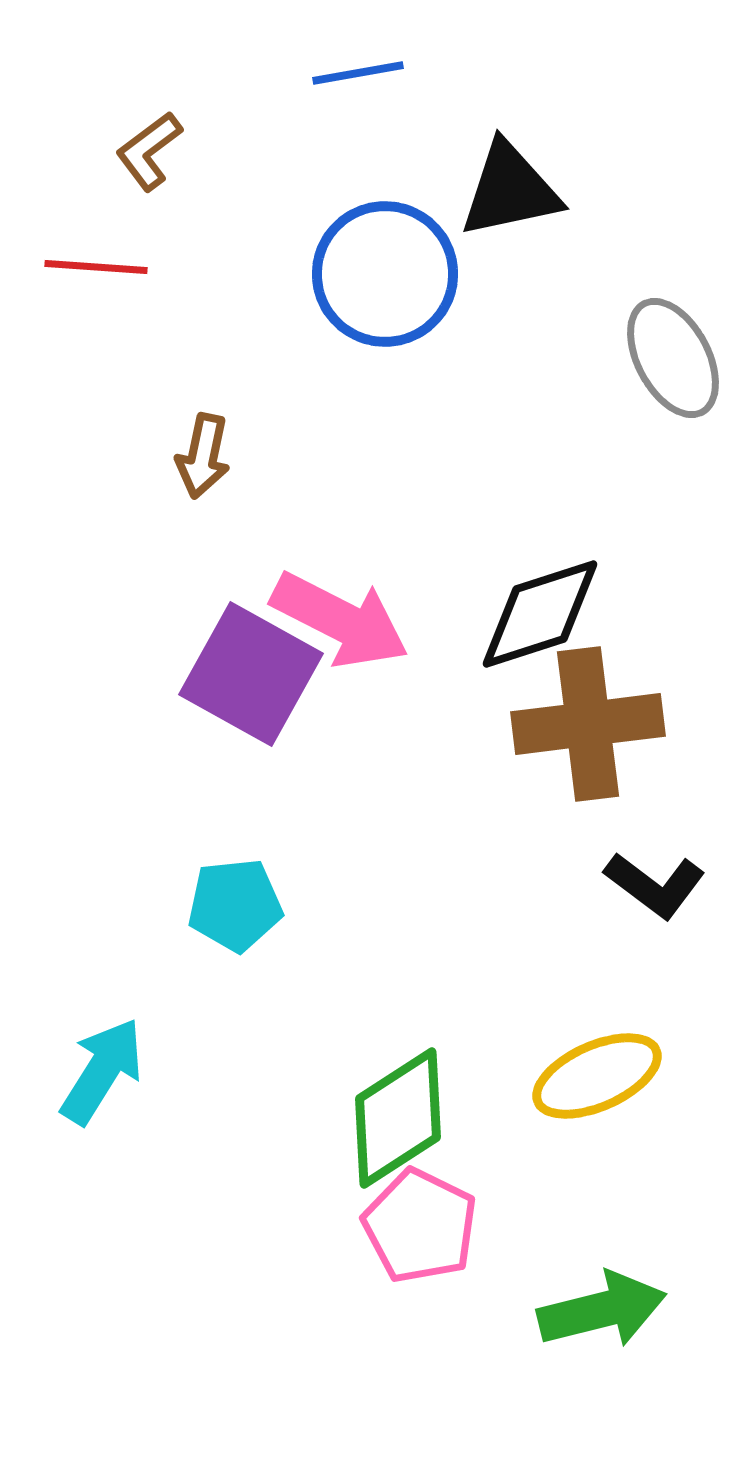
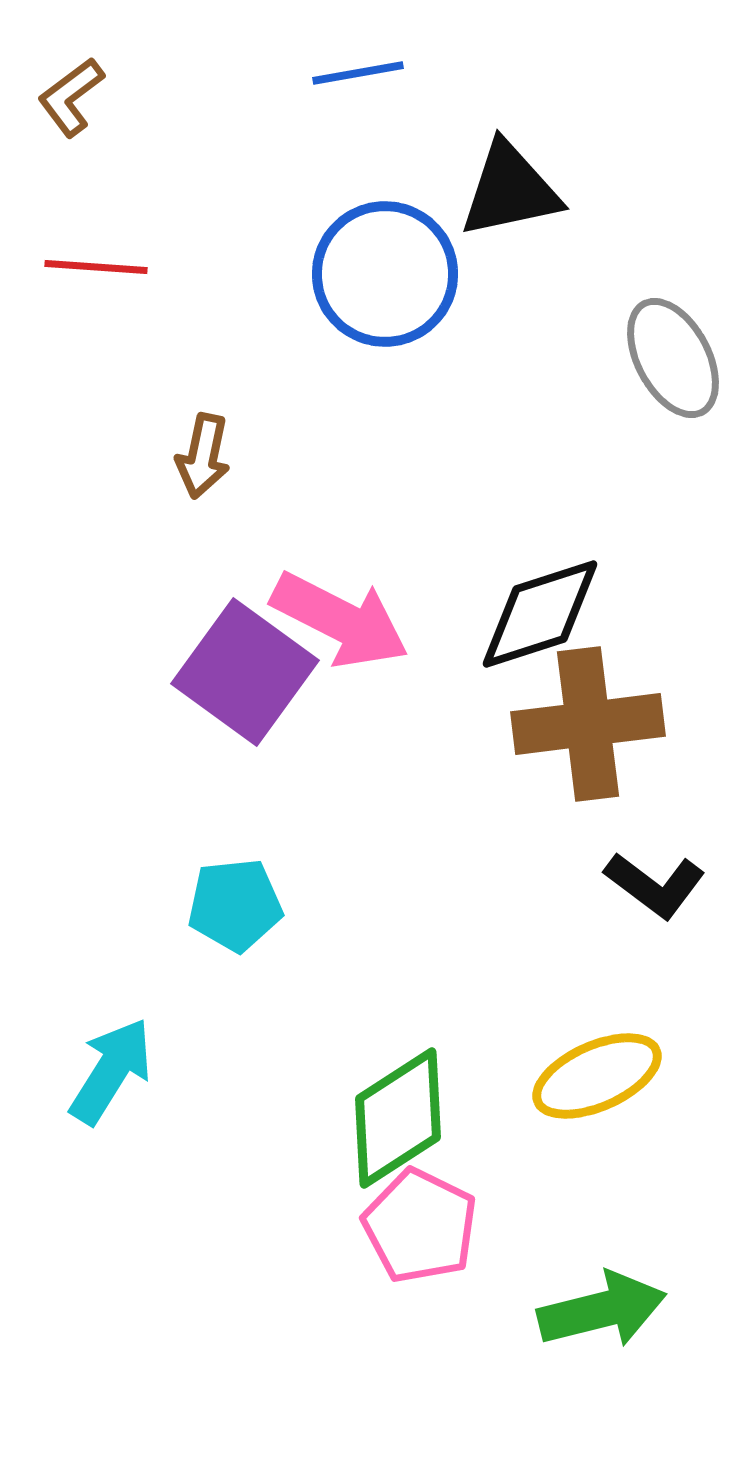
brown L-shape: moved 78 px left, 54 px up
purple square: moved 6 px left, 2 px up; rotated 7 degrees clockwise
cyan arrow: moved 9 px right
